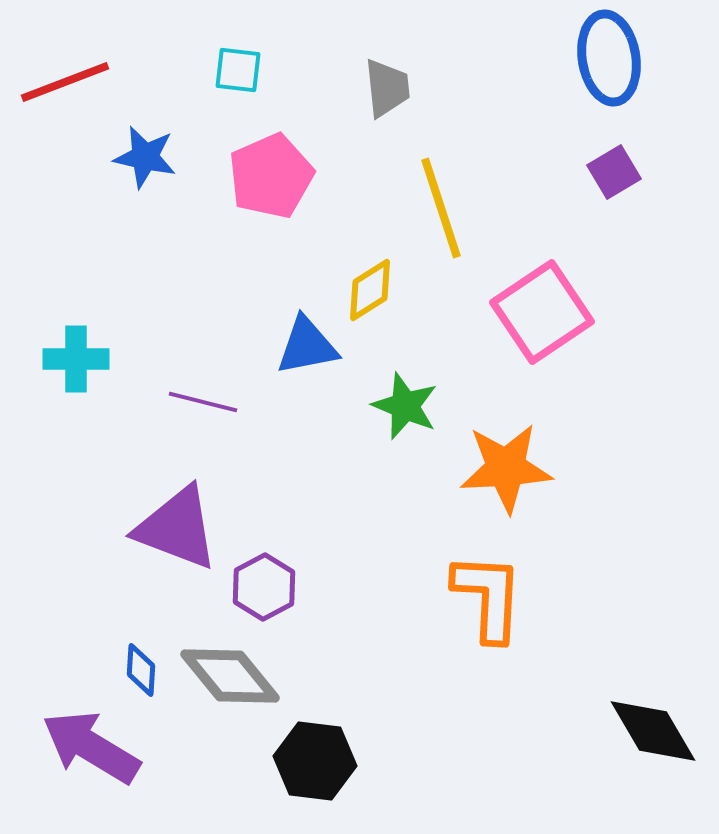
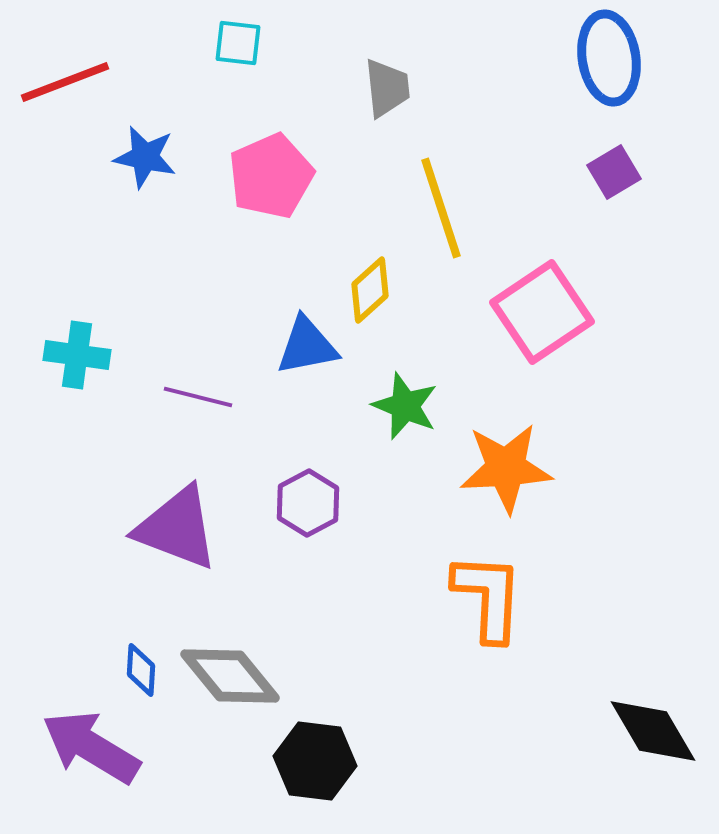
cyan square: moved 27 px up
yellow diamond: rotated 10 degrees counterclockwise
cyan cross: moved 1 px right, 4 px up; rotated 8 degrees clockwise
purple line: moved 5 px left, 5 px up
purple hexagon: moved 44 px right, 84 px up
